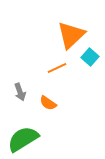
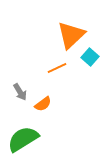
gray arrow: rotated 12 degrees counterclockwise
orange semicircle: moved 5 px left, 1 px down; rotated 72 degrees counterclockwise
